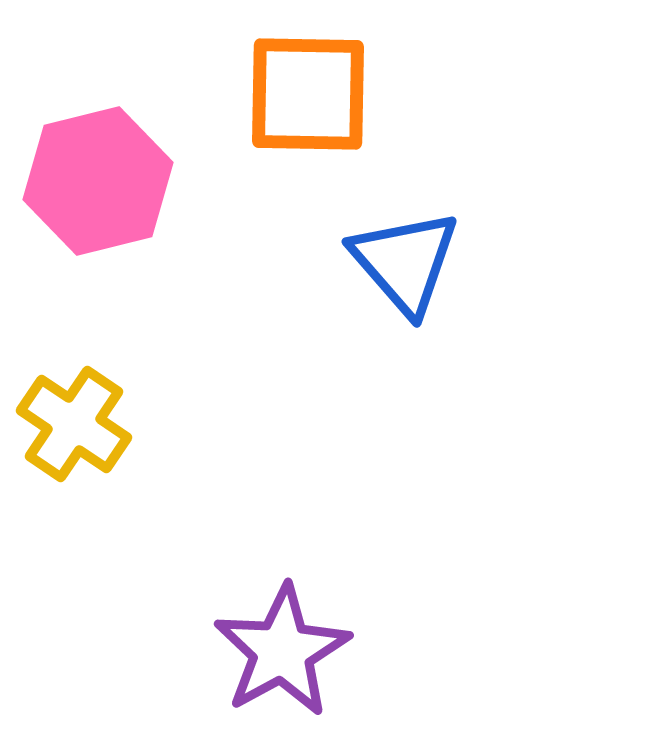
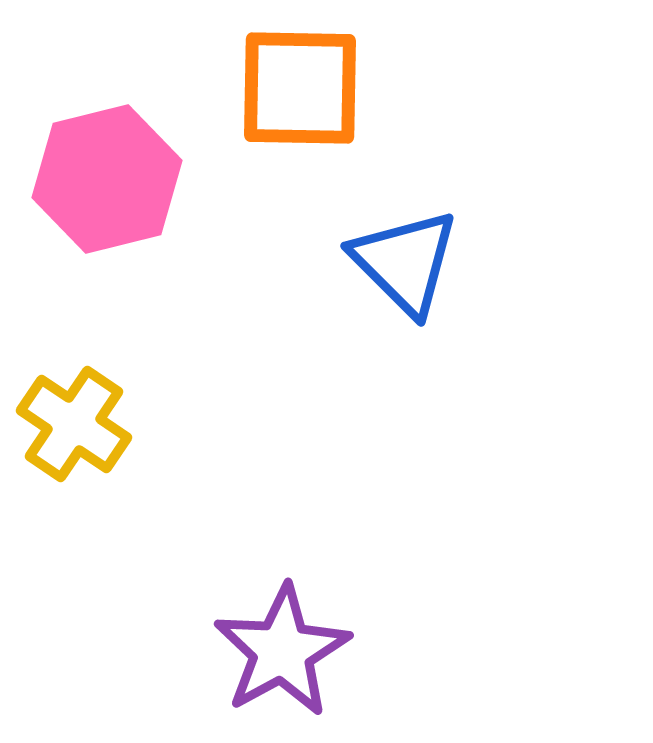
orange square: moved 8 px left, 6 px up
pink hexagon: moved 9 px right, 2 px up
blue triangle: rotated 4 degrees counterclockwise
